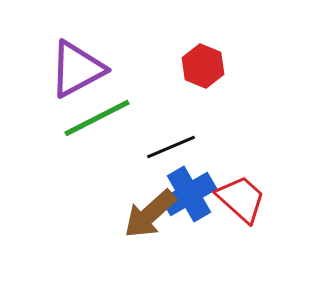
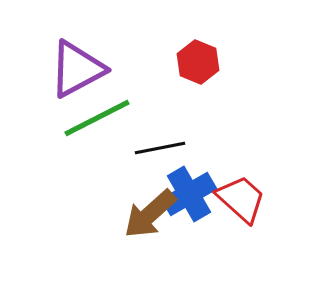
red hexagon: moved 5 px left, 4 px up
black line: moved 11 px left, 1 px down; rotated 12 degrees clockwise
